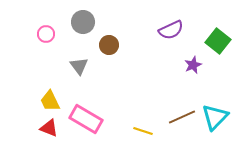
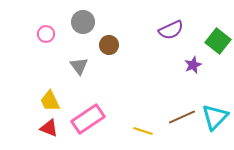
pink rectangle: moved 2 px right; rotated 64 degrees counterclockwise
